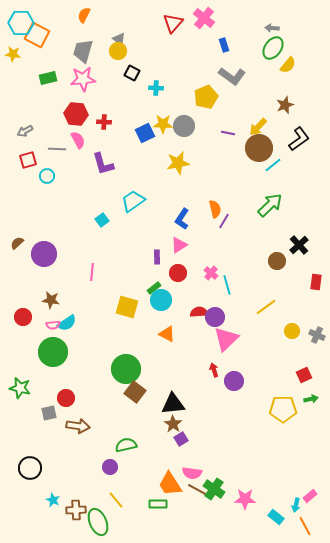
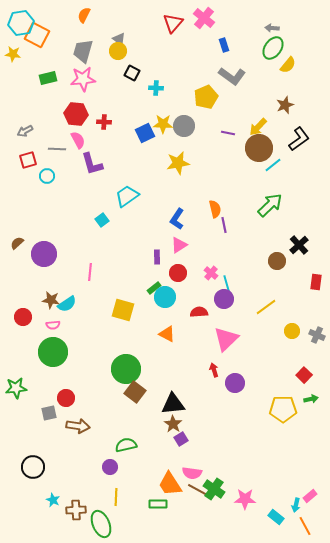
cyan hexagon at (21, 23): rotated 10 degrees counterclockwise
purple L-shape at (103, 164): moved 11 px left
cyan trapezoid at (133, 201): moved 6 px left, 5 px up
blue L-shape at (182, 219): moved 5 px left
purple line at (224, 221): moved 4 px down; rotated 42 degrees counterclockwise
pink line at (92, 272): moved 2 px left
cyan circle at (161, 300): moved 4 px right, 3 px up
yellow square at (127, 307): moved 4 px left, 3 px down
purple circle at (215, 317): moved 9 px right, 18 px up
cyan semicircle at (67, 323): moved 19 px up
red square at (304, 375): rotated 21 degrees counterclockwise
purple circle at (234, 381): moved 1 px right, 2 px down
green star at (20, 388): moved 4 px left; rotated 20 degrees counterclockwise
black circle at (30, 468): moved 3 px right, 1 px up
yellow line at (116, 500): moved 3 px up; rotated 42 degrees clockwise
green ellipse at (98, 522): moved 3 px right, 2 px down
